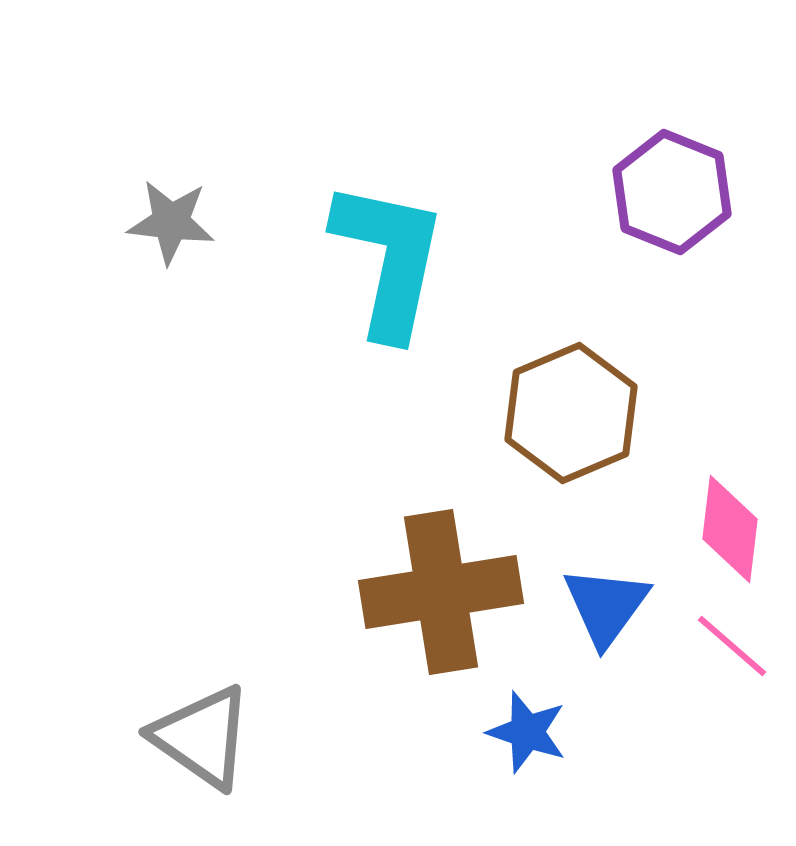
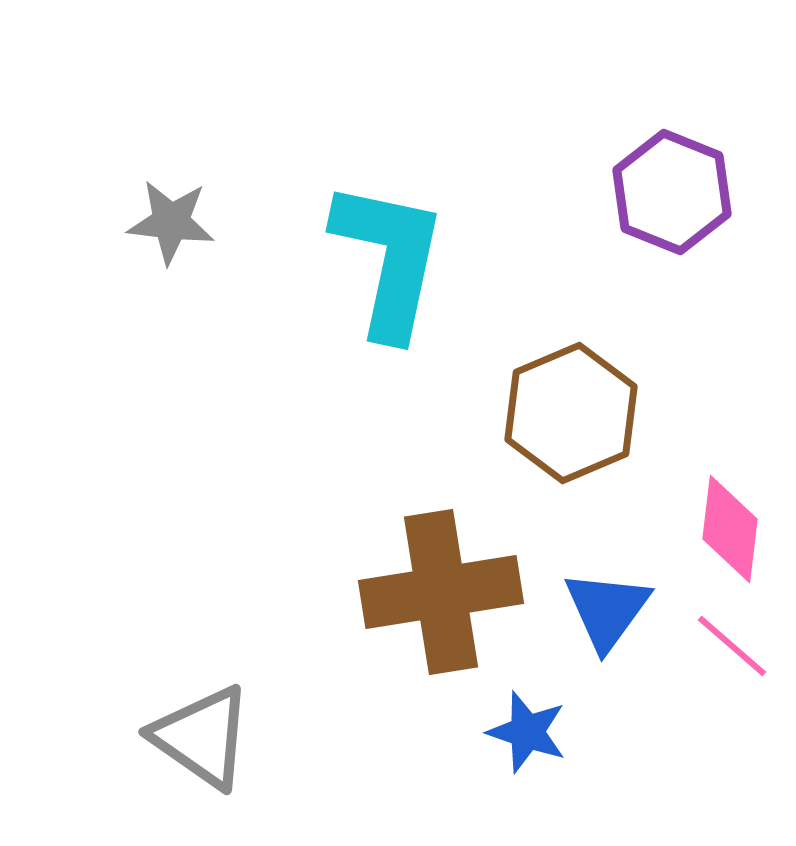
blue triangle: moved 1 px right, 4 px down
